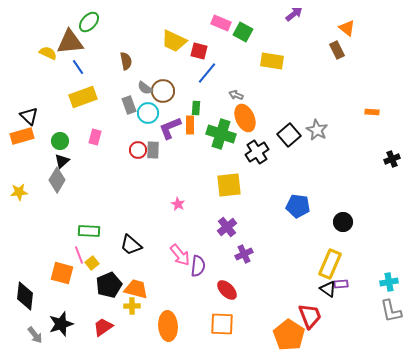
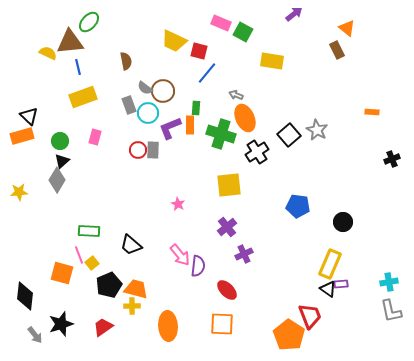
blue line at (78, 67): rotated 21 degrees clockwise
